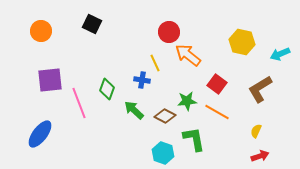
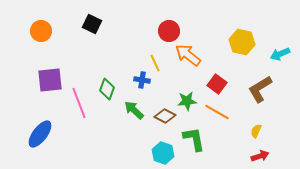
red circle: moved 1 px up
